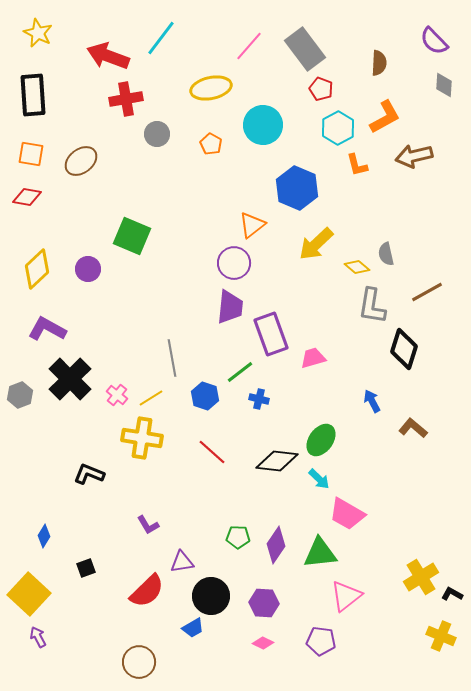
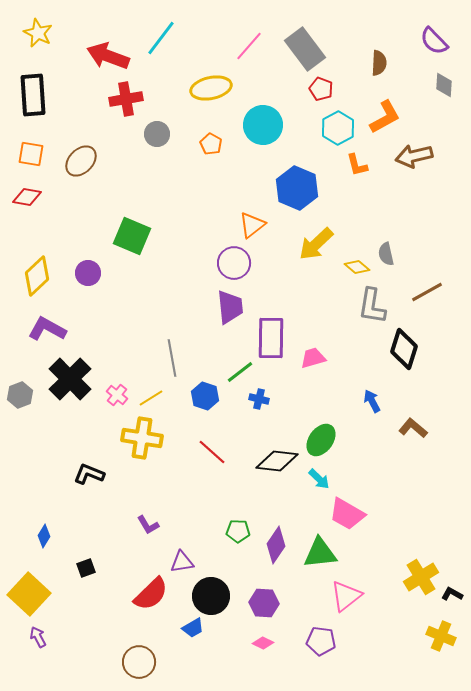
brown ellipse at (81, 161): rotated 8 degrees counterclockwise
yellow diamond at (37, 269): moved 7 px down
purple circle at (88, 269): moved 4 px down
purple trapezoid at (230, 307): rotated 12 degrees counterclockwise
purple rectangle at (271, 334): moved 4 px down; rotated 21 degrees clockwise
green pentagon at (238, 537): moved 6 px up
red semicircle at (147, 591): moved 4 px right, 3 px down
